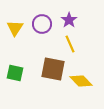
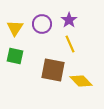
brown square: moved 1 px down
green square: moved 17 px up
